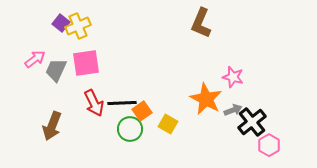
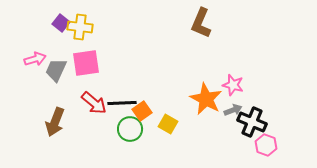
yellow cross: moved 2 px right, 1 px down; rotated 30 degrees clockwise
pink arrow: rotated 20 degrees clockwise
pink star: moved 8 px down
red arrow: rotated 24 degrees counterclockwise
black cross: rotated 28 degrees counterclockwise
brown arrow: moved 3 px right, 4 px up
pink hexagon: moved 3 px left; rotated 10 degrees counterclockwise
